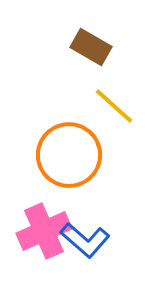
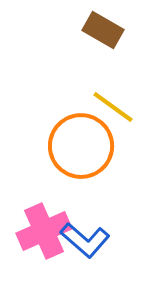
brown rectangle: moved 12 px right, 17 px up
yellow line: moved 1 px left, 1 px down; rotated 6 degrees counterclockwise
orange circle: moved 12 px right, 9 px up
